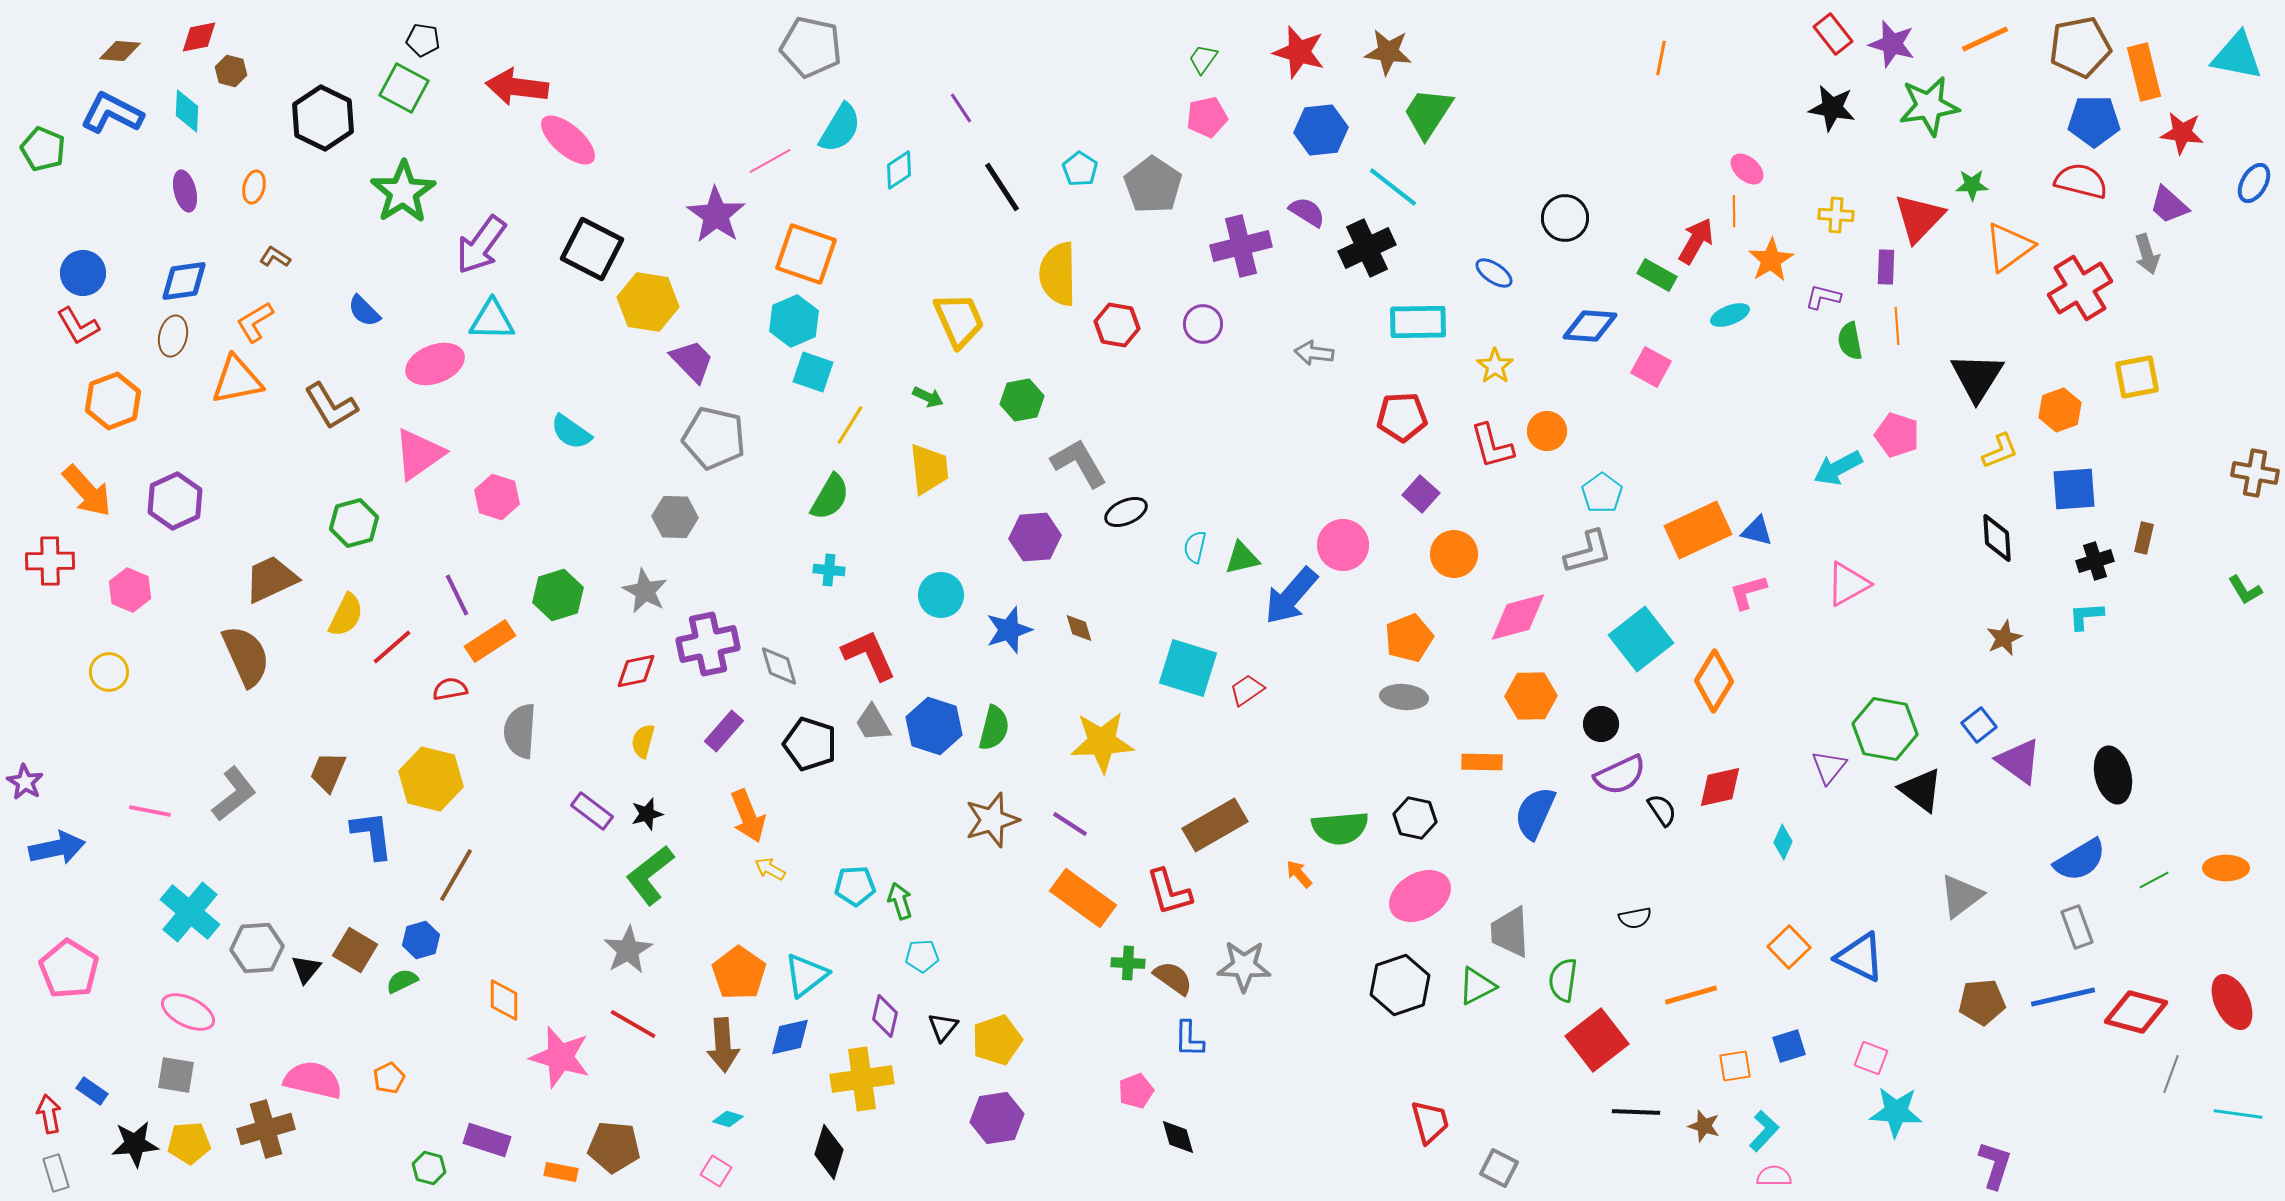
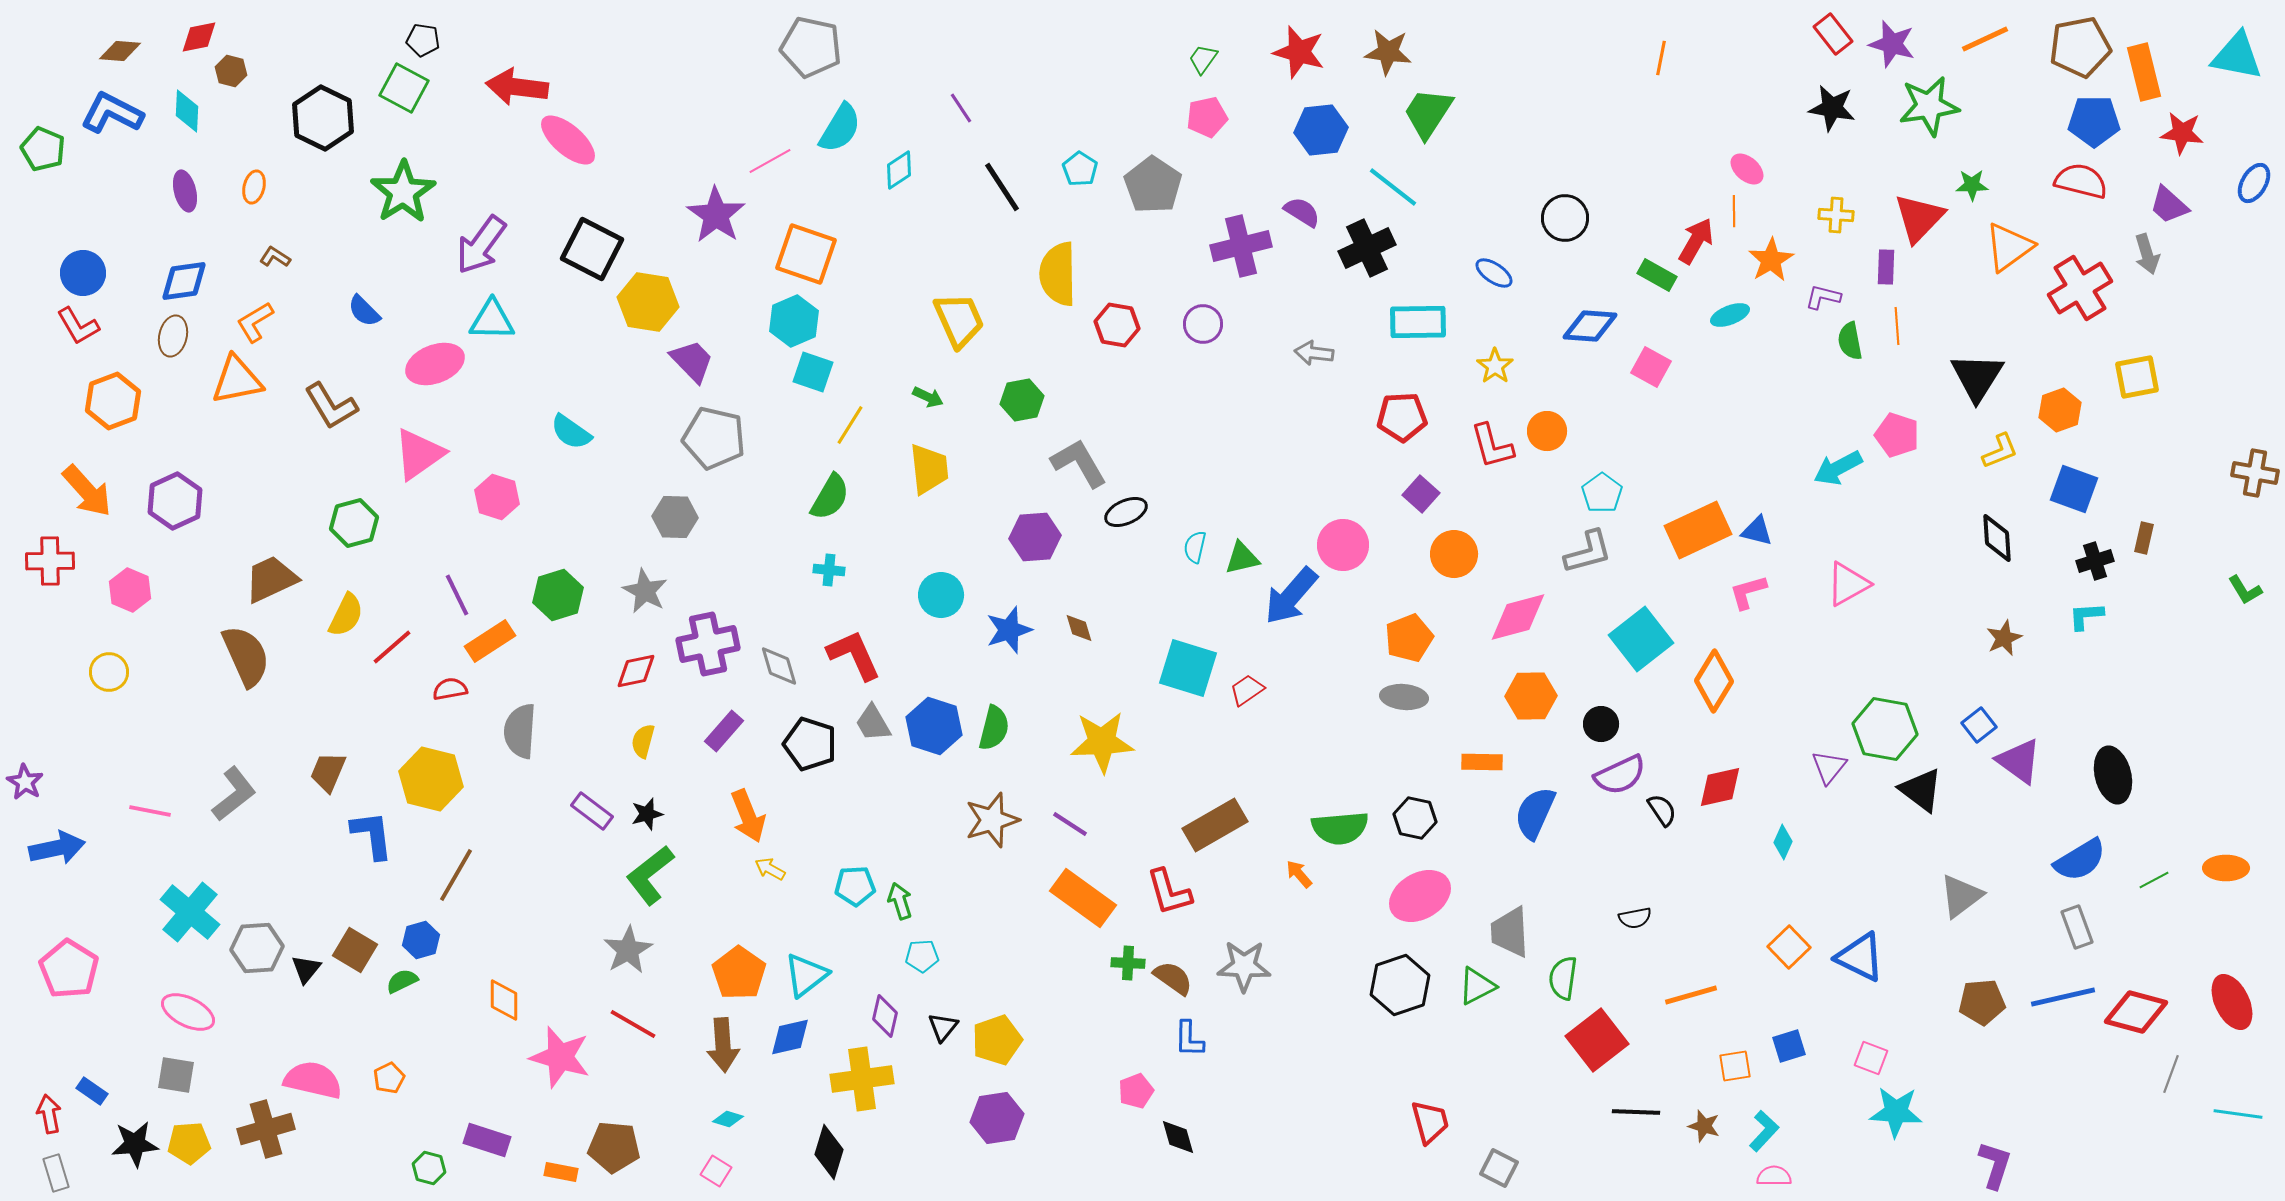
purple semicircle at (1307, 212): moved 5 px left
blue square at (2074, 489): rotated 24 degrees clockwise
red L-shape at (869, 655): moved 15 px left
green semicircle at (1563, 980): moved 2 px up
